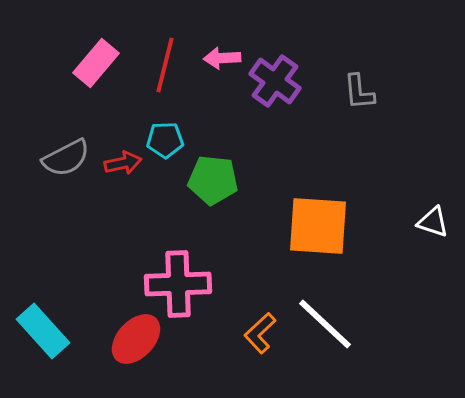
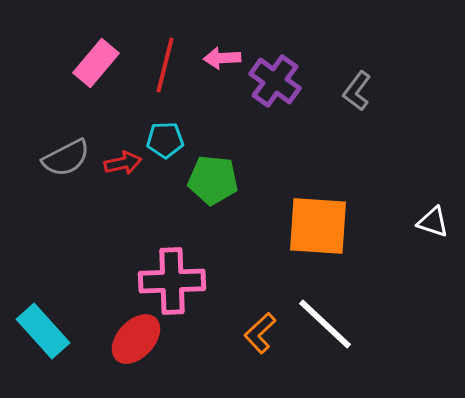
gray L-shape: moved 2 px left, 1 px up; rotated 42 degrees clockwise
pink cross: moved 6 px left, 3 px up
